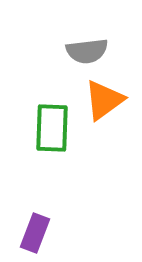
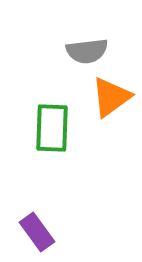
orange triangle: moved 7 px right, 3 px up
purple rectangle: moved 2 px right, 1 px up; rotated 57 degrees counterclockwise
